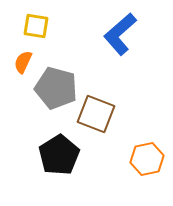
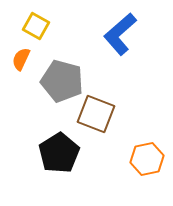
yellow square: rotated 20 degrees clockwise
orange semicircle: moved 2 px left, 3 px up
gray pentagon: moved 6 px right, 7 px up
black pentagon: moved 2 px up
